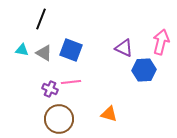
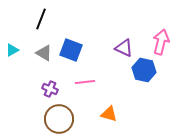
cyan triangle: moved 10 px left; rotated 40 degrees counterclockwise
blue hexagon: rotated 15 degrees clockwise
pink line: moved 14 px right
